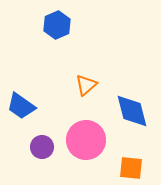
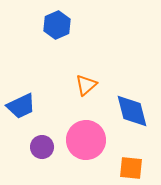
blue trapezoid: rotated 60 degrees counterclockwise
